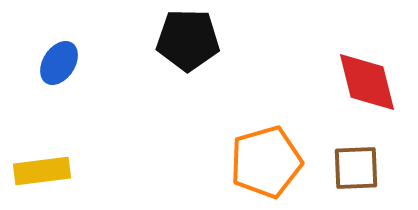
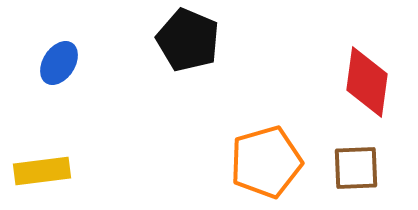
black pentagon: rotated 22 degrees clockwise
red diamond: rotated 22 degrees clockwise
